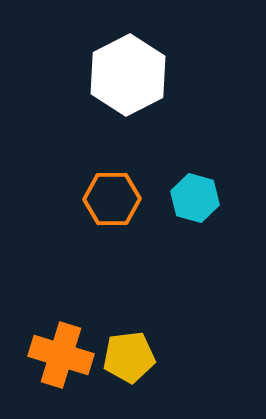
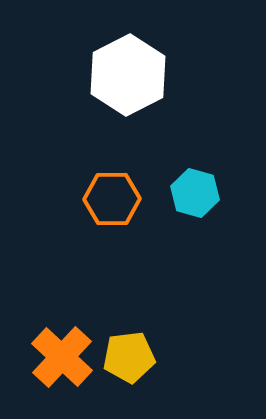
cyan hexagon: moved 5 px up
orange cross: moved 1 px right, 2 px down; rotated 26 degrees clockwise
